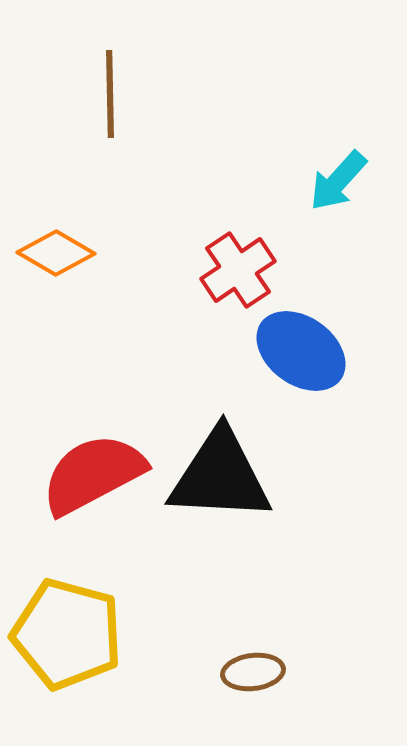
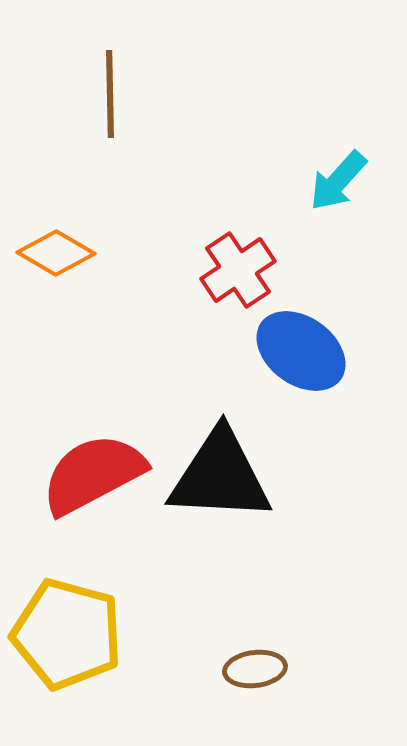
brown ellipse: moved 2 px right, 3 px up
